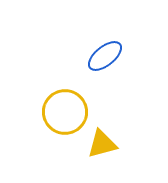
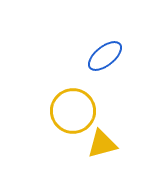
yellow circle: moved 8 px right, 1 px up
